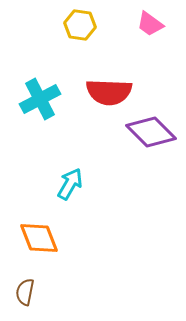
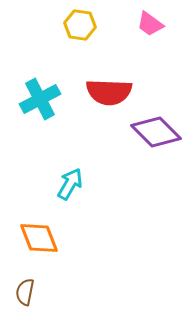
purple diamond: moved 5 px right
